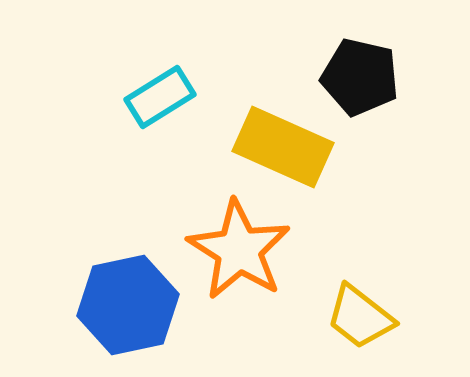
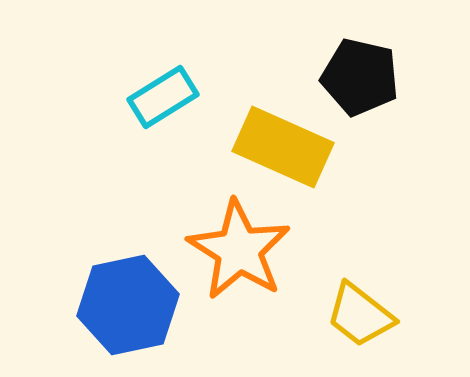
cyan rectangle: moved 3 px right
yellow trapezoid: moved 2 px up
